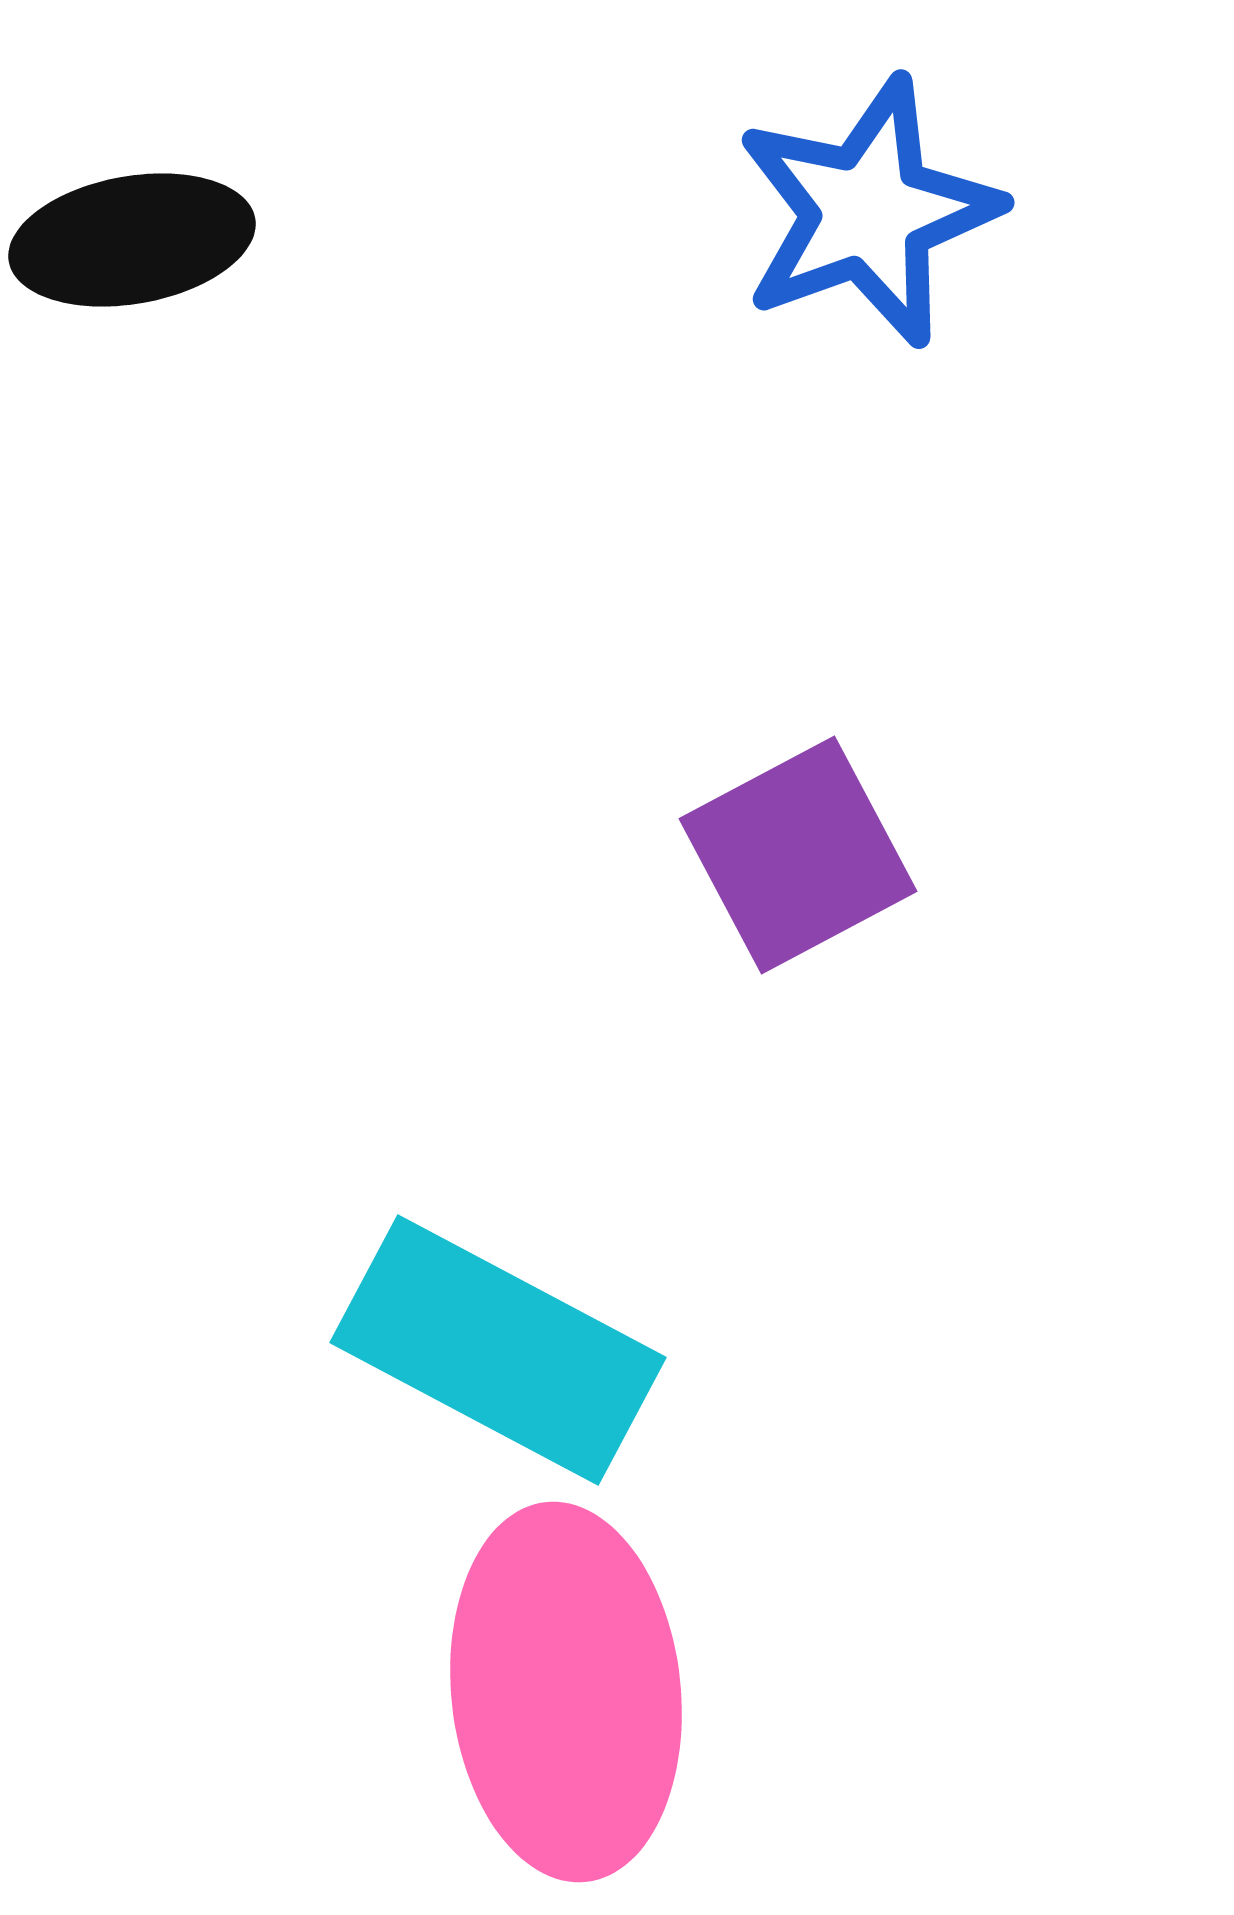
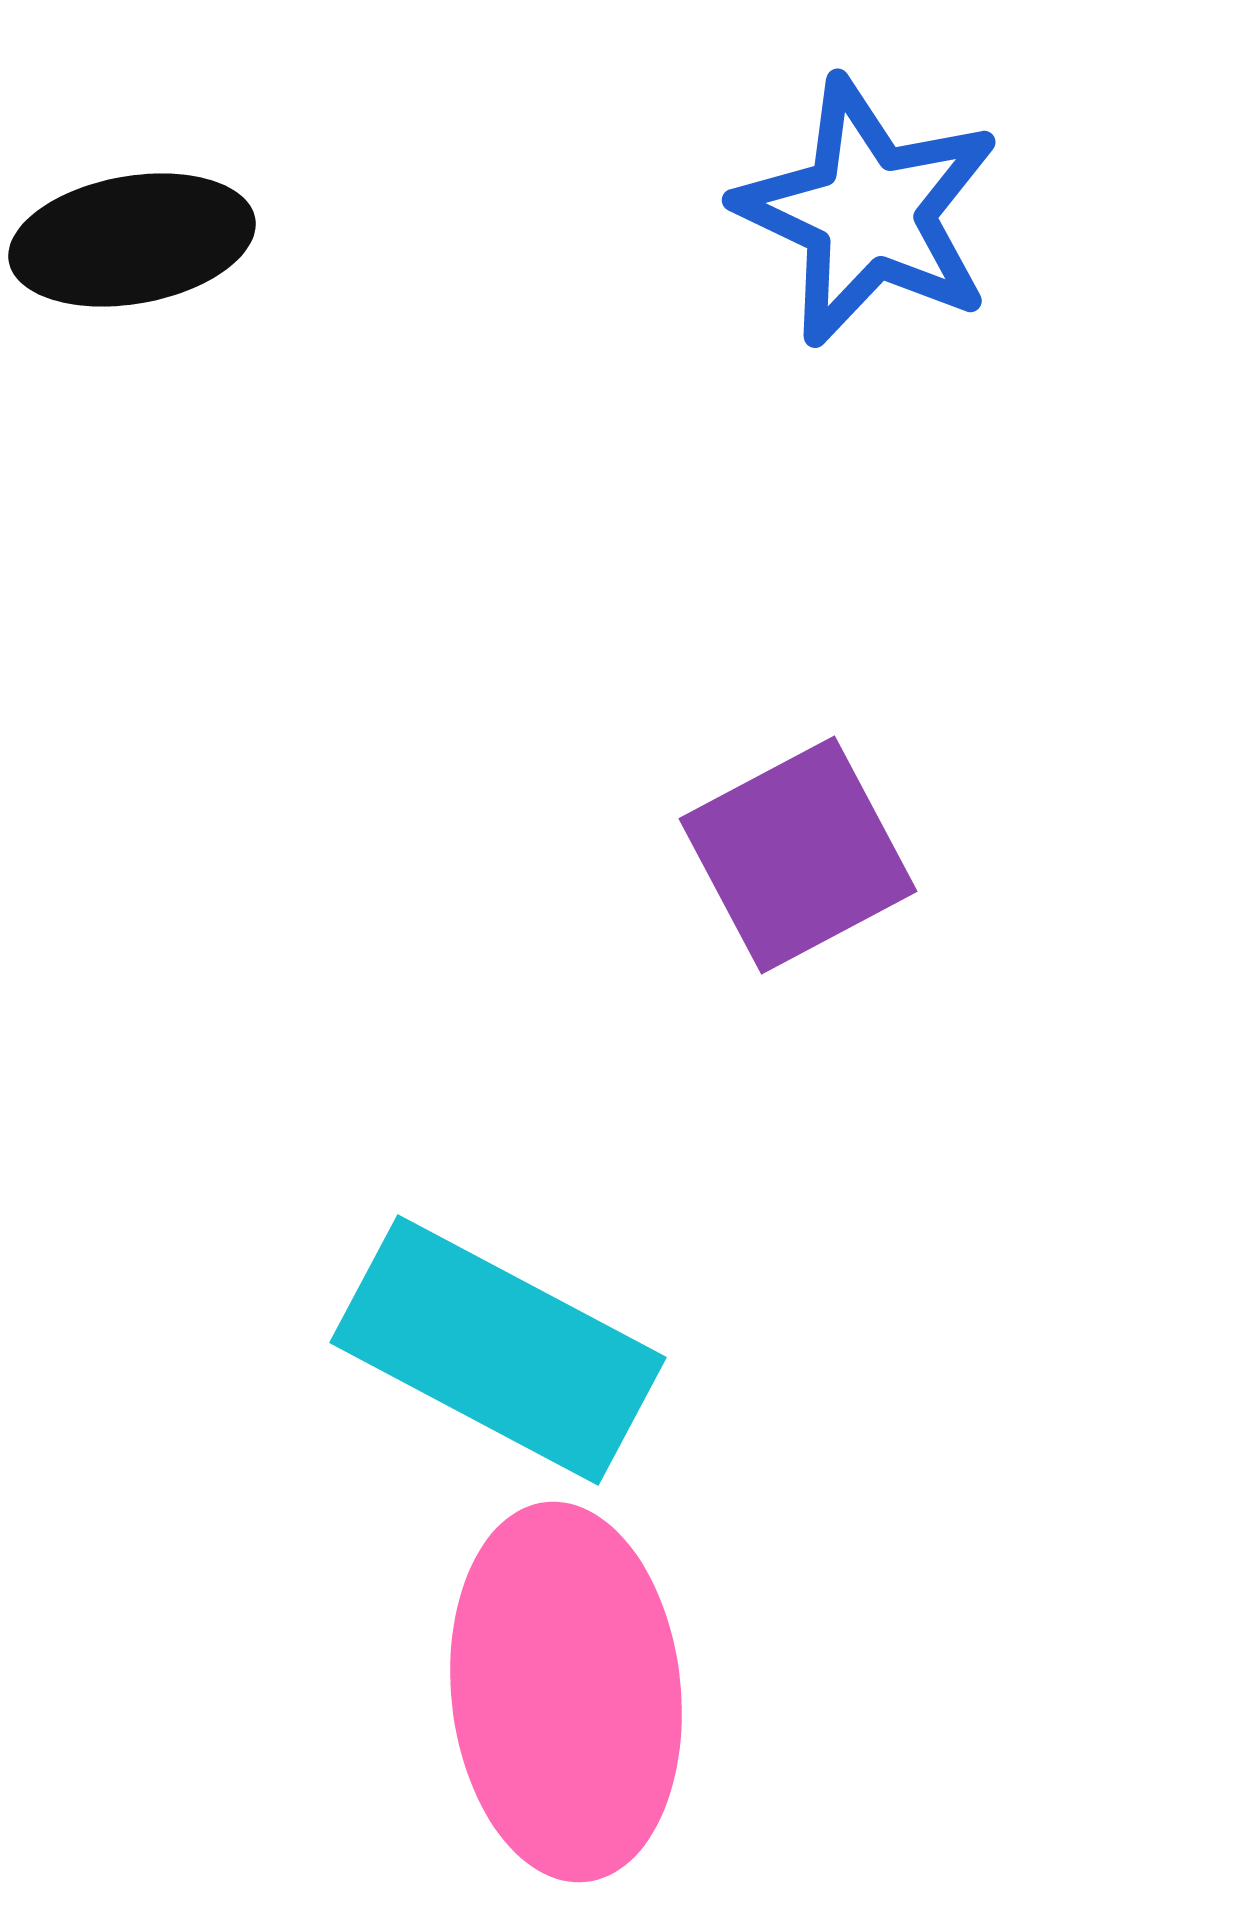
blue star: rotated 27 degrees counterclockwise
